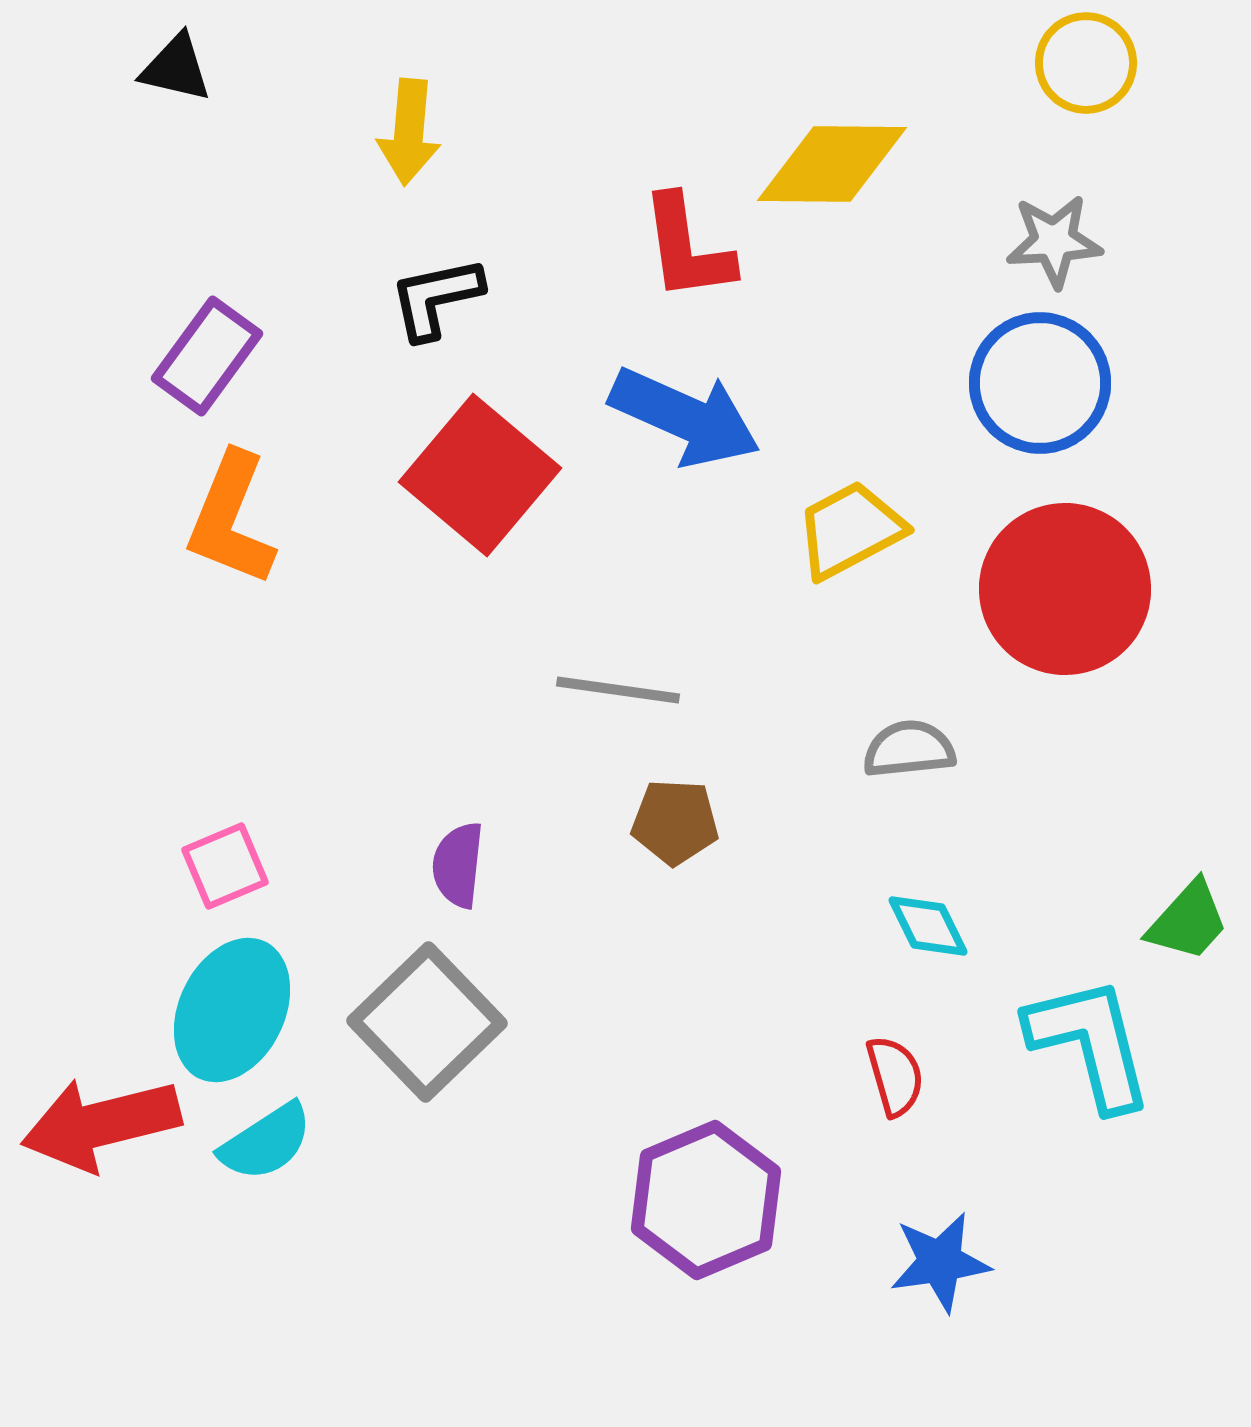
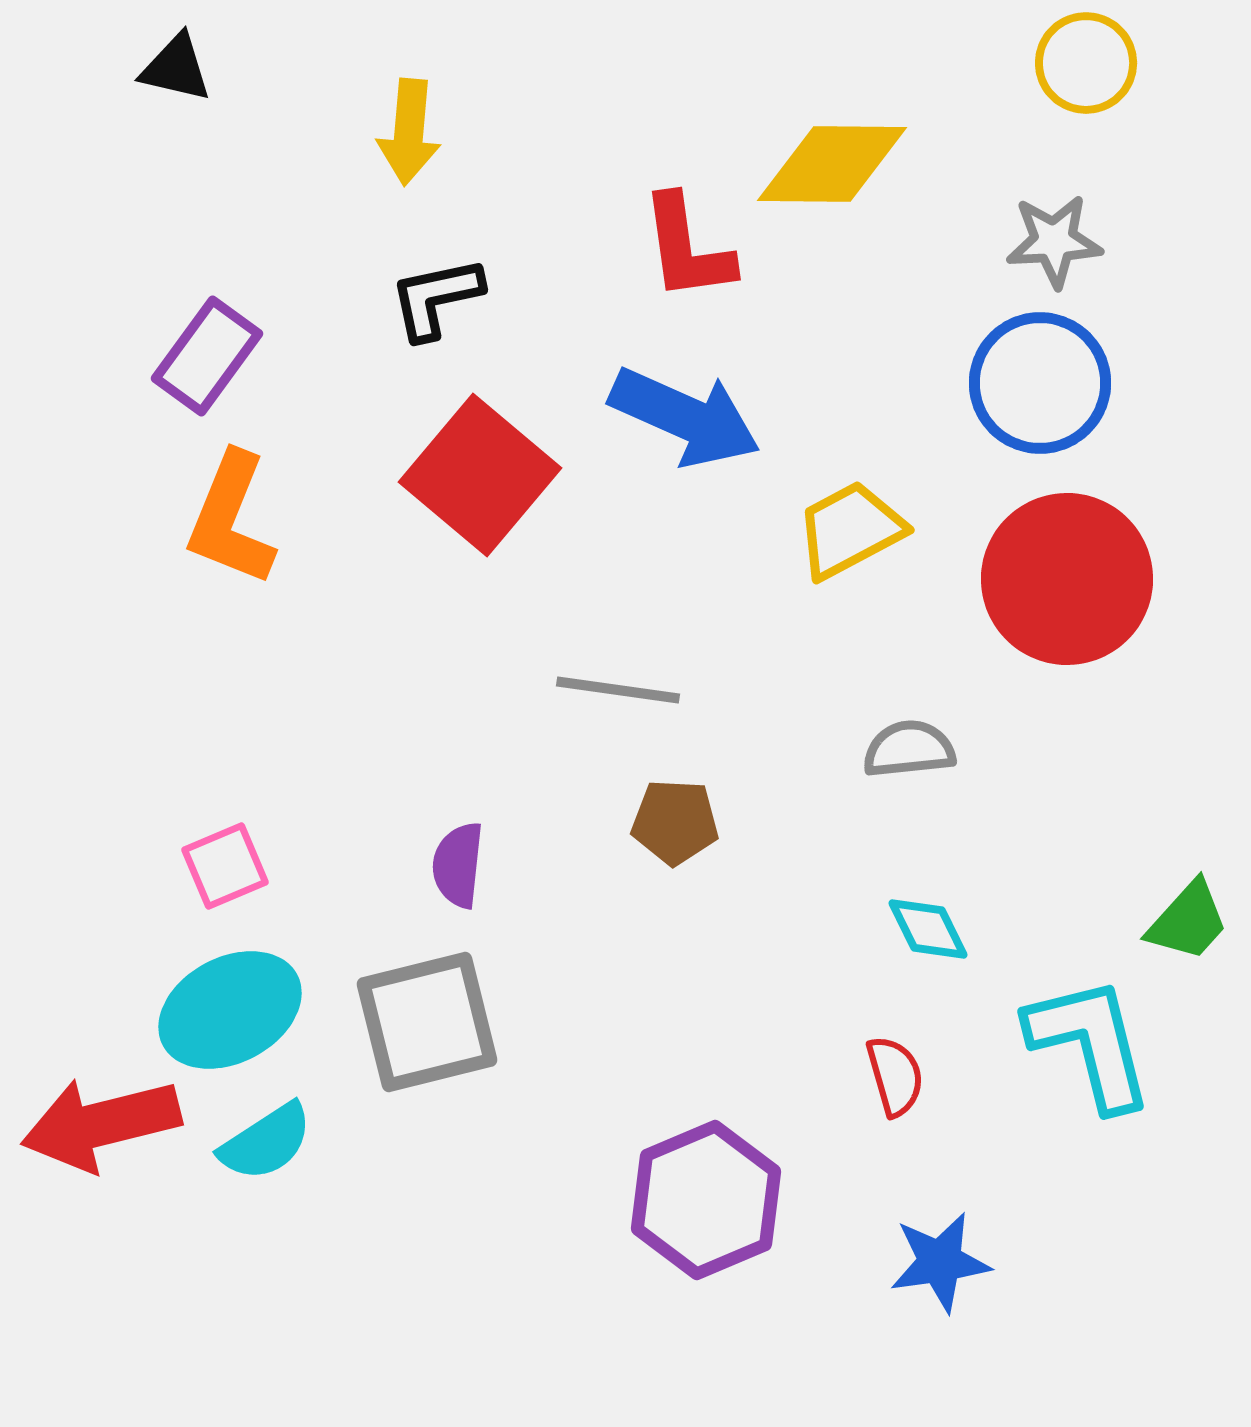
red circle: moved 2 px right, 10 px up
cyan diamond: moved 3 px down
cyan ellipse: moved 2 px left; rotated 36 degrees clockwise
gray square: rotated 30 degrees clockwise
